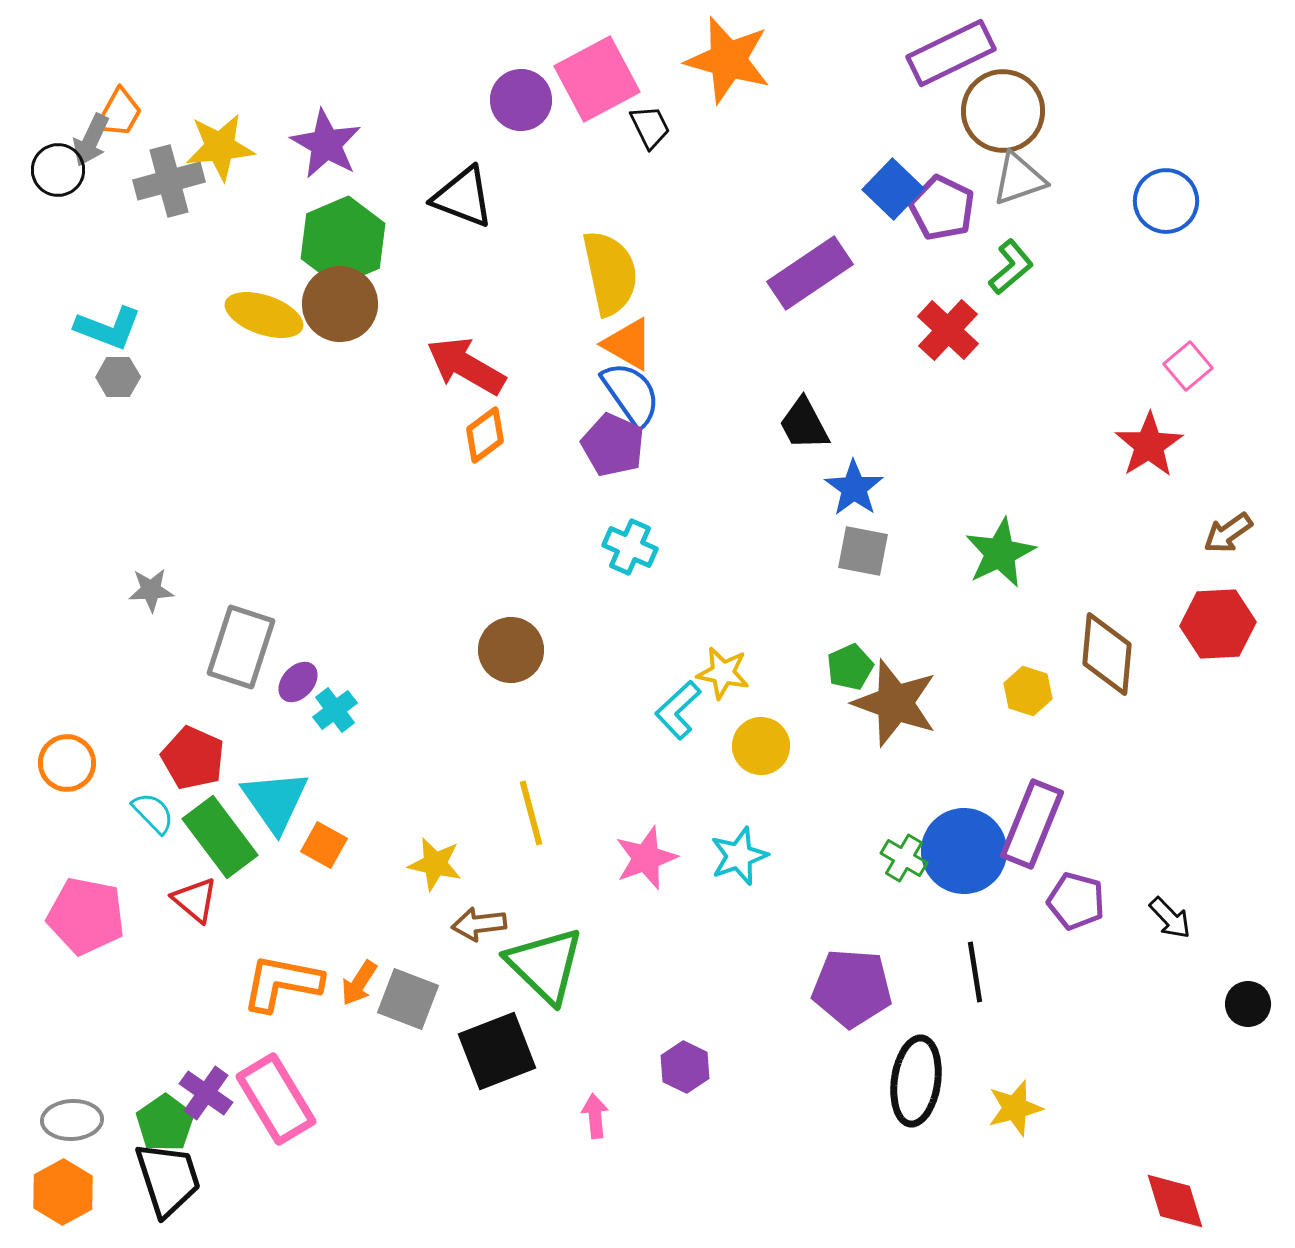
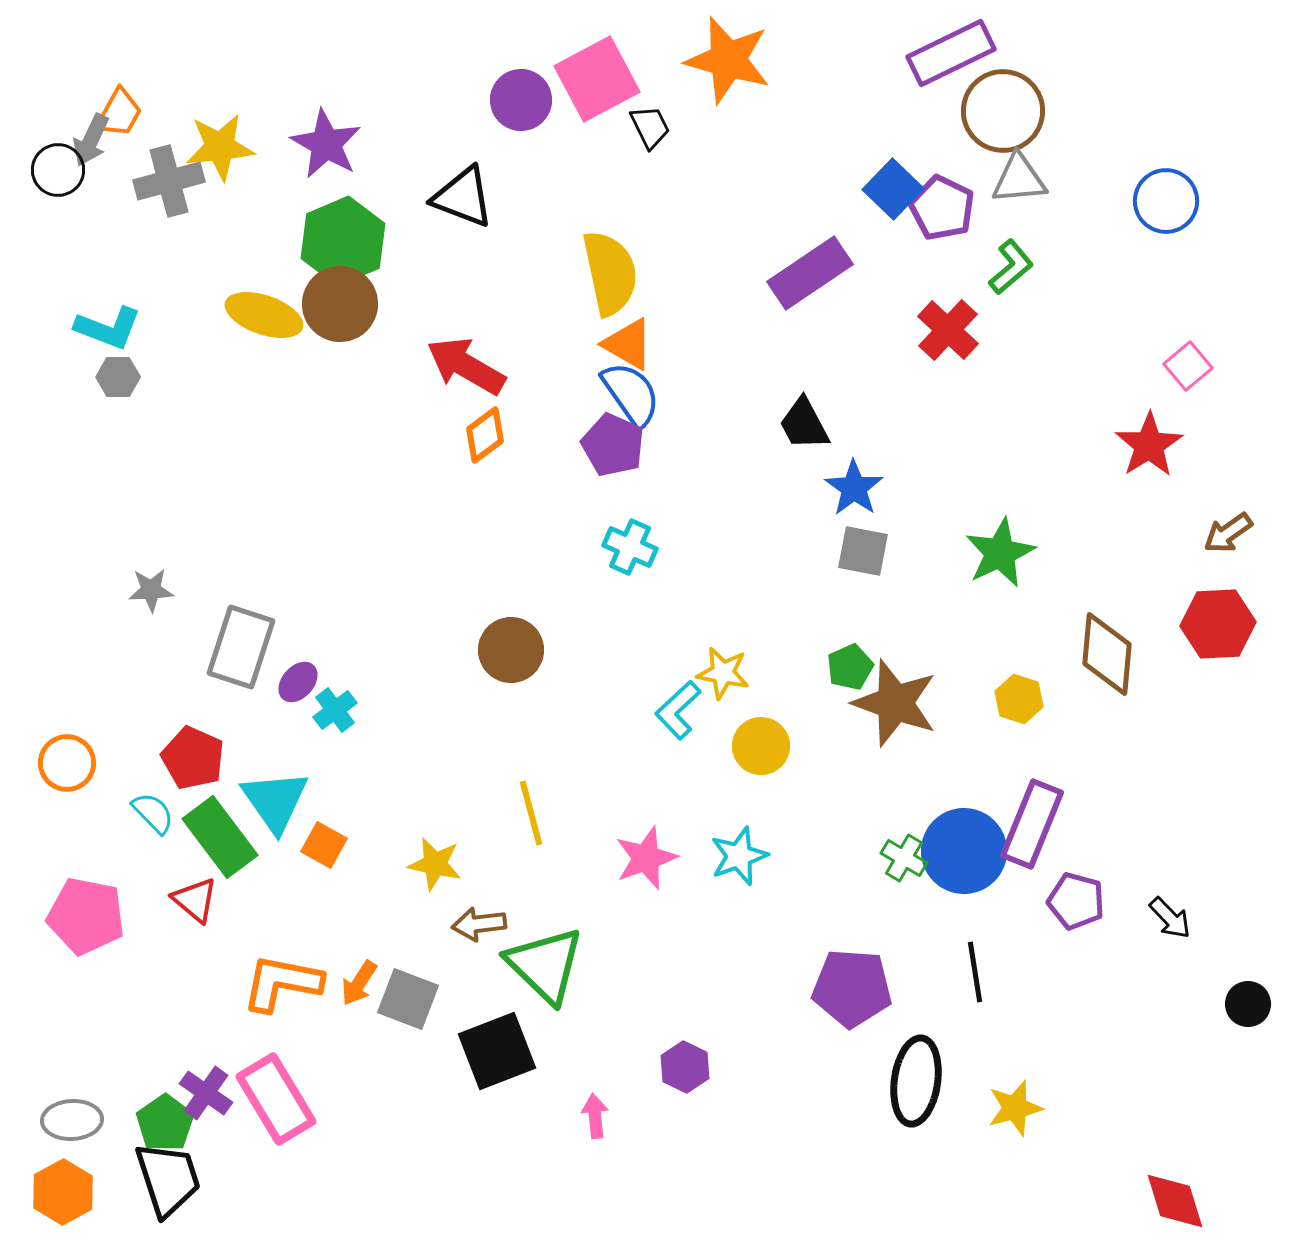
gray triangle at (1019, 179): rotated 14 degrees clockwise
yellow hexagon at (1028, 691): moved 9 px left, 8 px down
